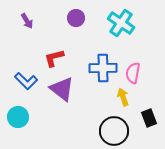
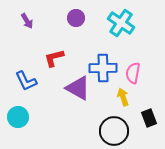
blue L-shape: rotated 20 degrees clockwise
purple triangle: moved 16 px right, 1 px up; rotated 8 degrees counterclockwise
